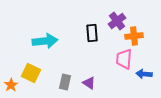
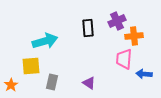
purple cross: rotated 12 degrees clockwise
black rectangle: moved 4 px left, 5 px up
cyan arrow: rotated 10 degrees counterclockwise
yellow square: moved 7 px up; rotated 30 degrees counterclockwise
gray rectangle: moved 13 px left
